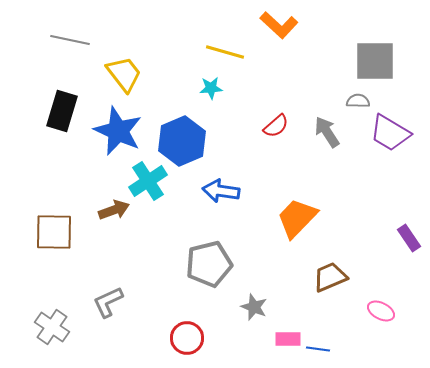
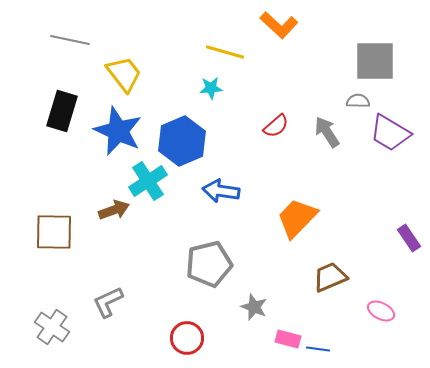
pink rectangle: rotated 15 degrees clockwise
